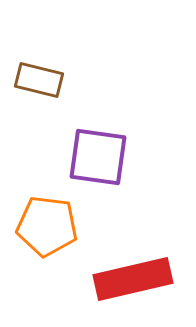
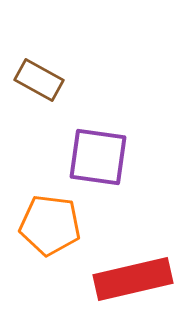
brown rectangle: rotated 15 degrees clockwise
orange pentagon: moved 3 px right, 1 px up
